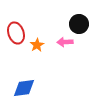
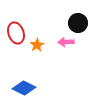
black circle: moved 1 px left, 1 px up
pink arrow: moved 1 px right
blue diamond: rotated 35 degrees clockwise
